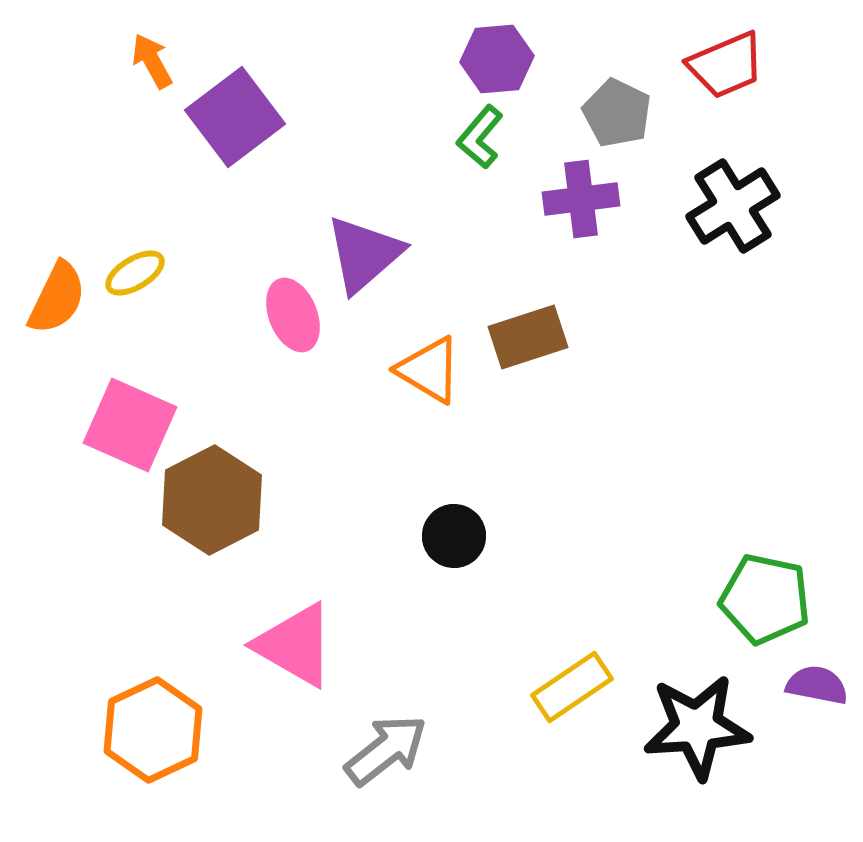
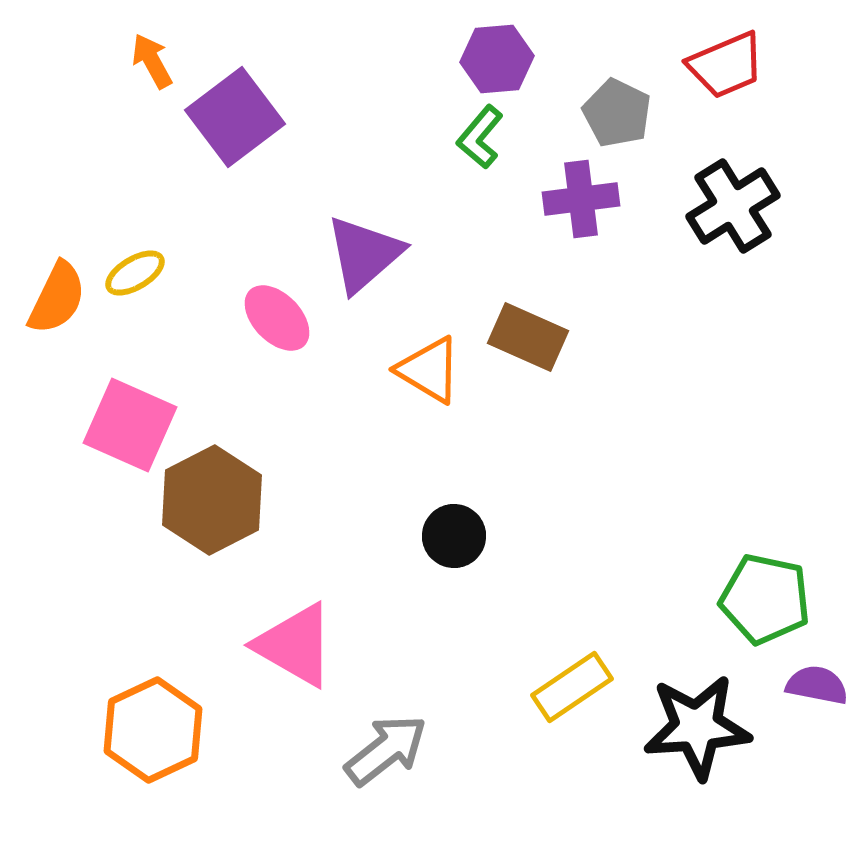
pink ellipse: moved 16 px left, 3 px down; rotated 22 degrees counterclockwise
brown rectangle: rotated 42 degrees clockwise
